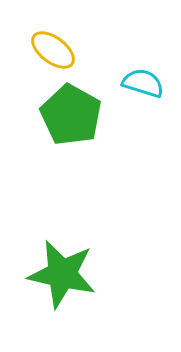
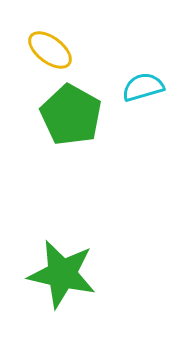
yellow ellipse: moved 3 px left
cyan semicircle: moved 4 px down; rotated 33 degrees counterclockwise
